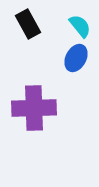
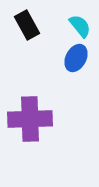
black rectangle: moved 1 px left, 1 px down
purple cross: moved 4 px left, 11 px down
